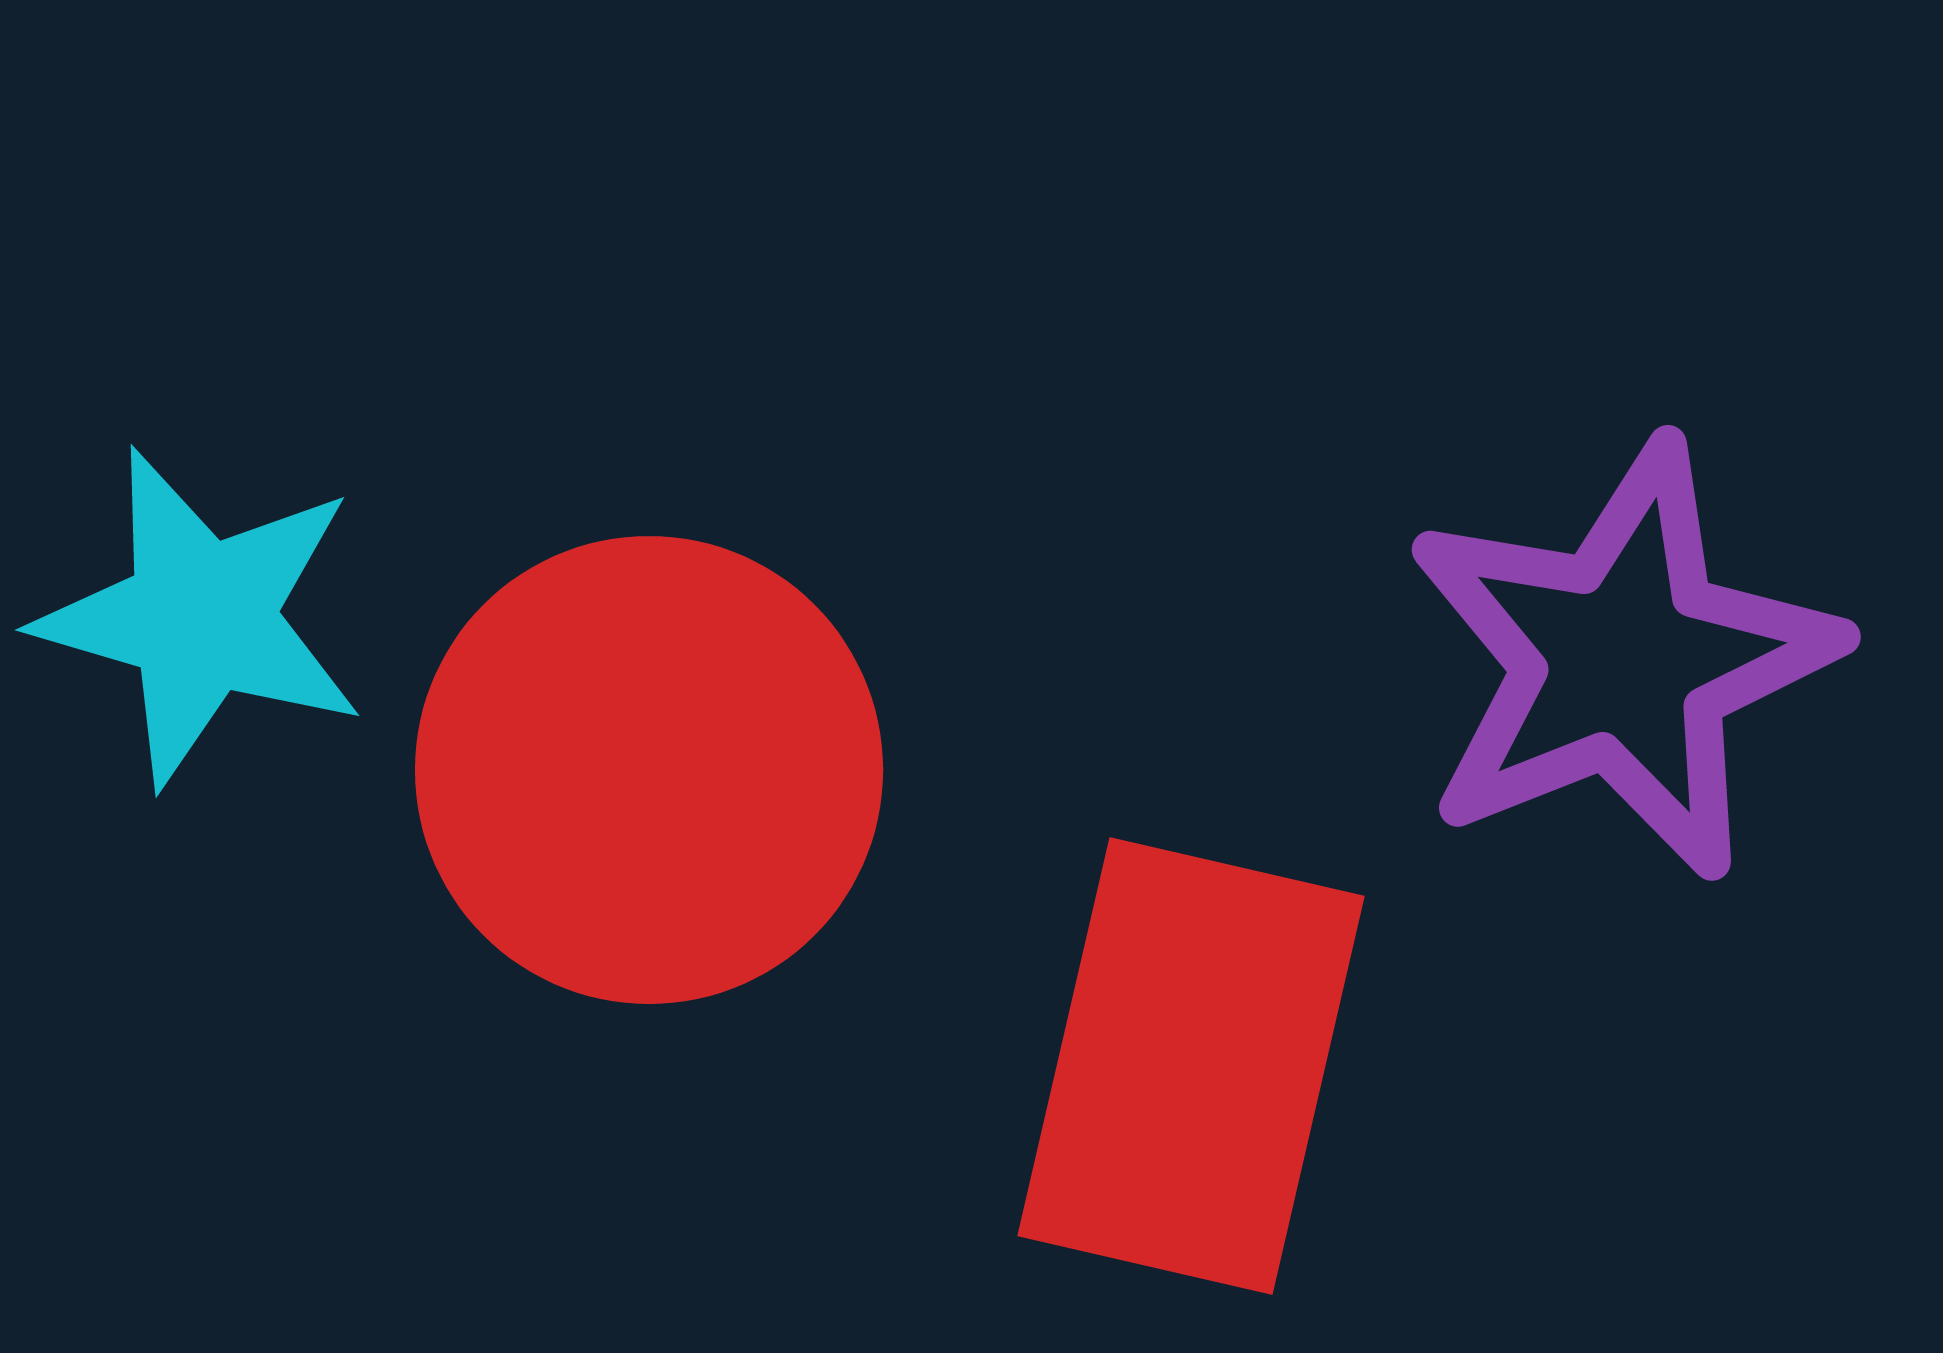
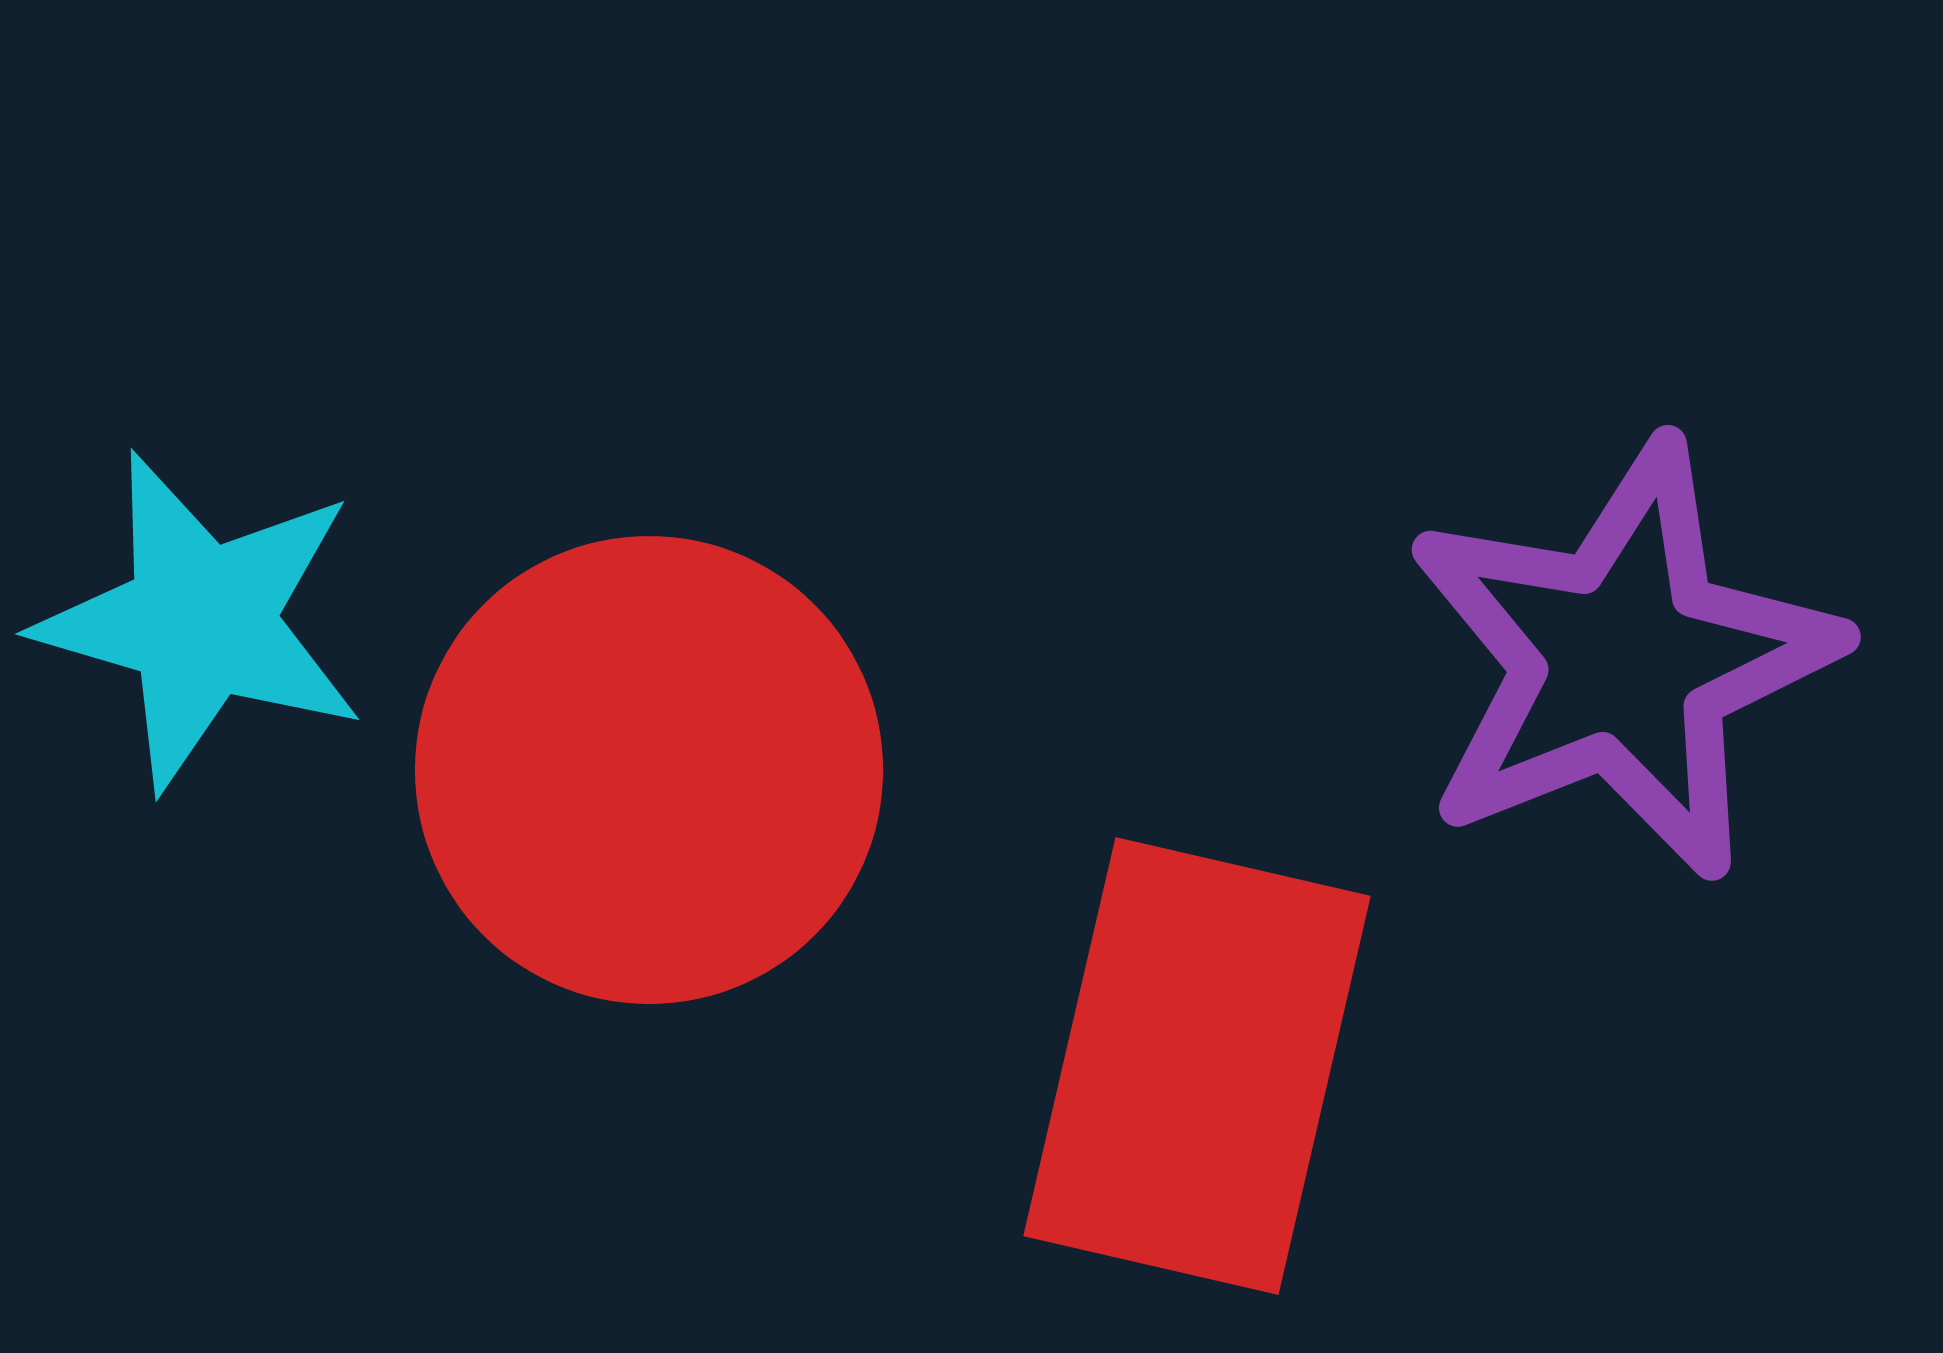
cyan star: moved 4 px down
red rectangle: moved 6 px right
